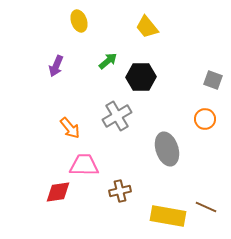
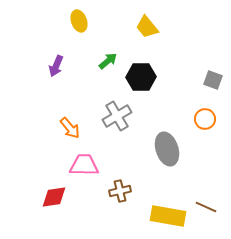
red diamond: moved 4 px left, 5 px down
